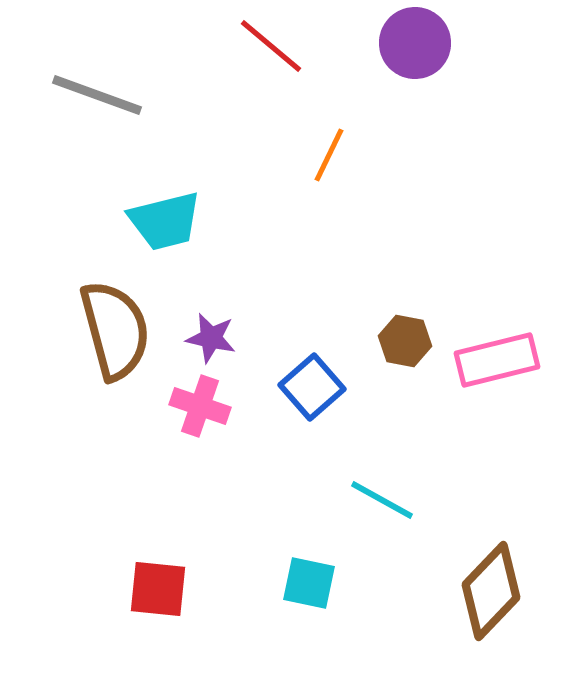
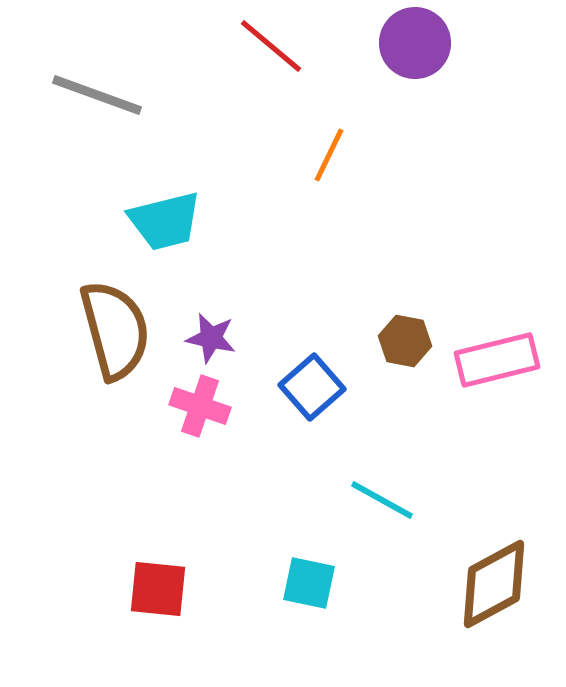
brown diamond: moved 3 px right, 7 px up; rotated 18 degrees clockwise
